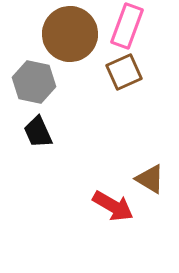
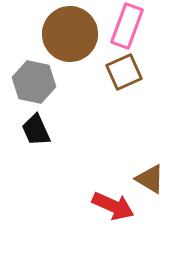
black trapezoid: moved 2 px left, 2 px up
red arrow: rotated 6 degrees counterclockwise
